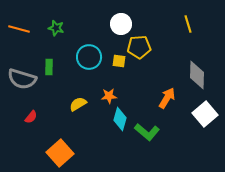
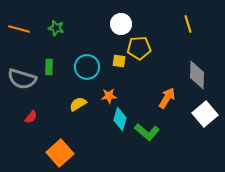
yellow pentagon: moved 1 px down
cyan circle: moved 2 px left, 10 px down
